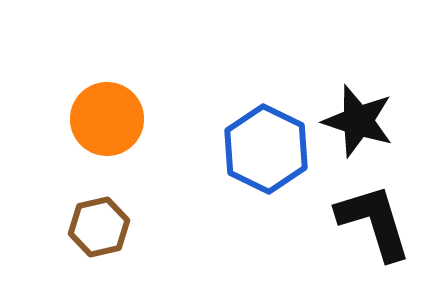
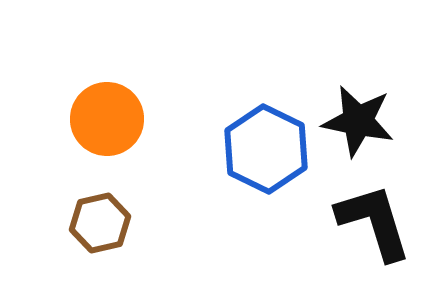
black star: rotated 6 degrees counterclockwise
brown hexagon: moved 1 px right, 4 px up
